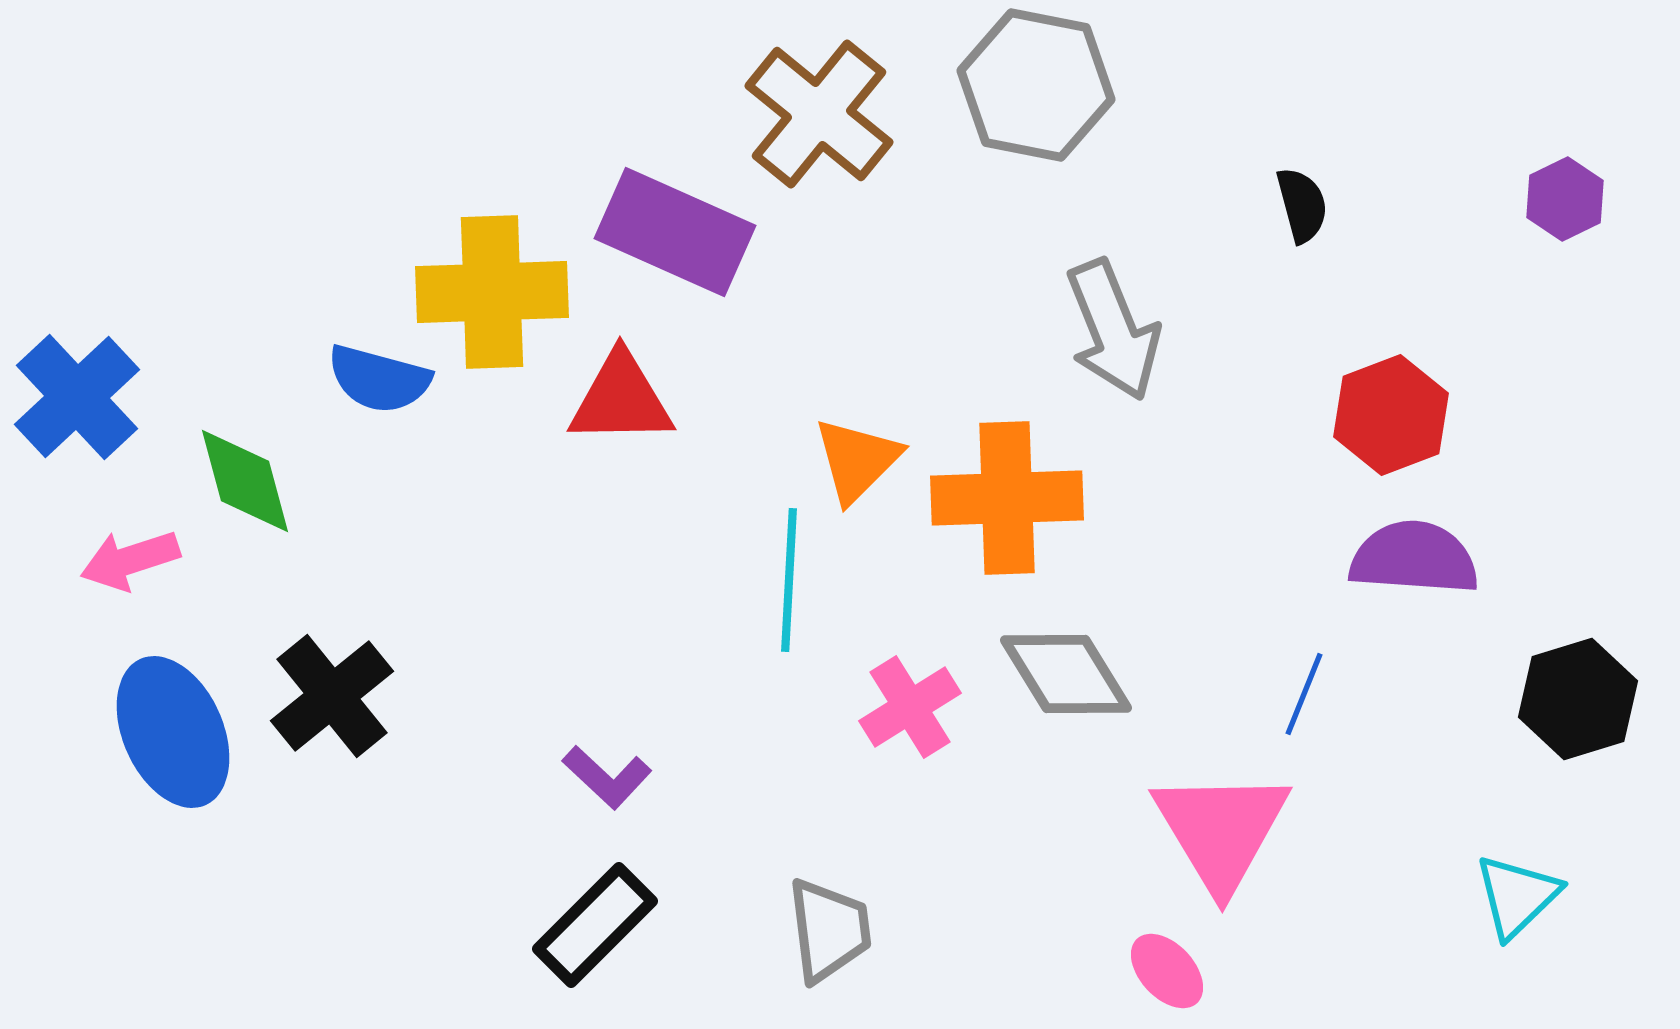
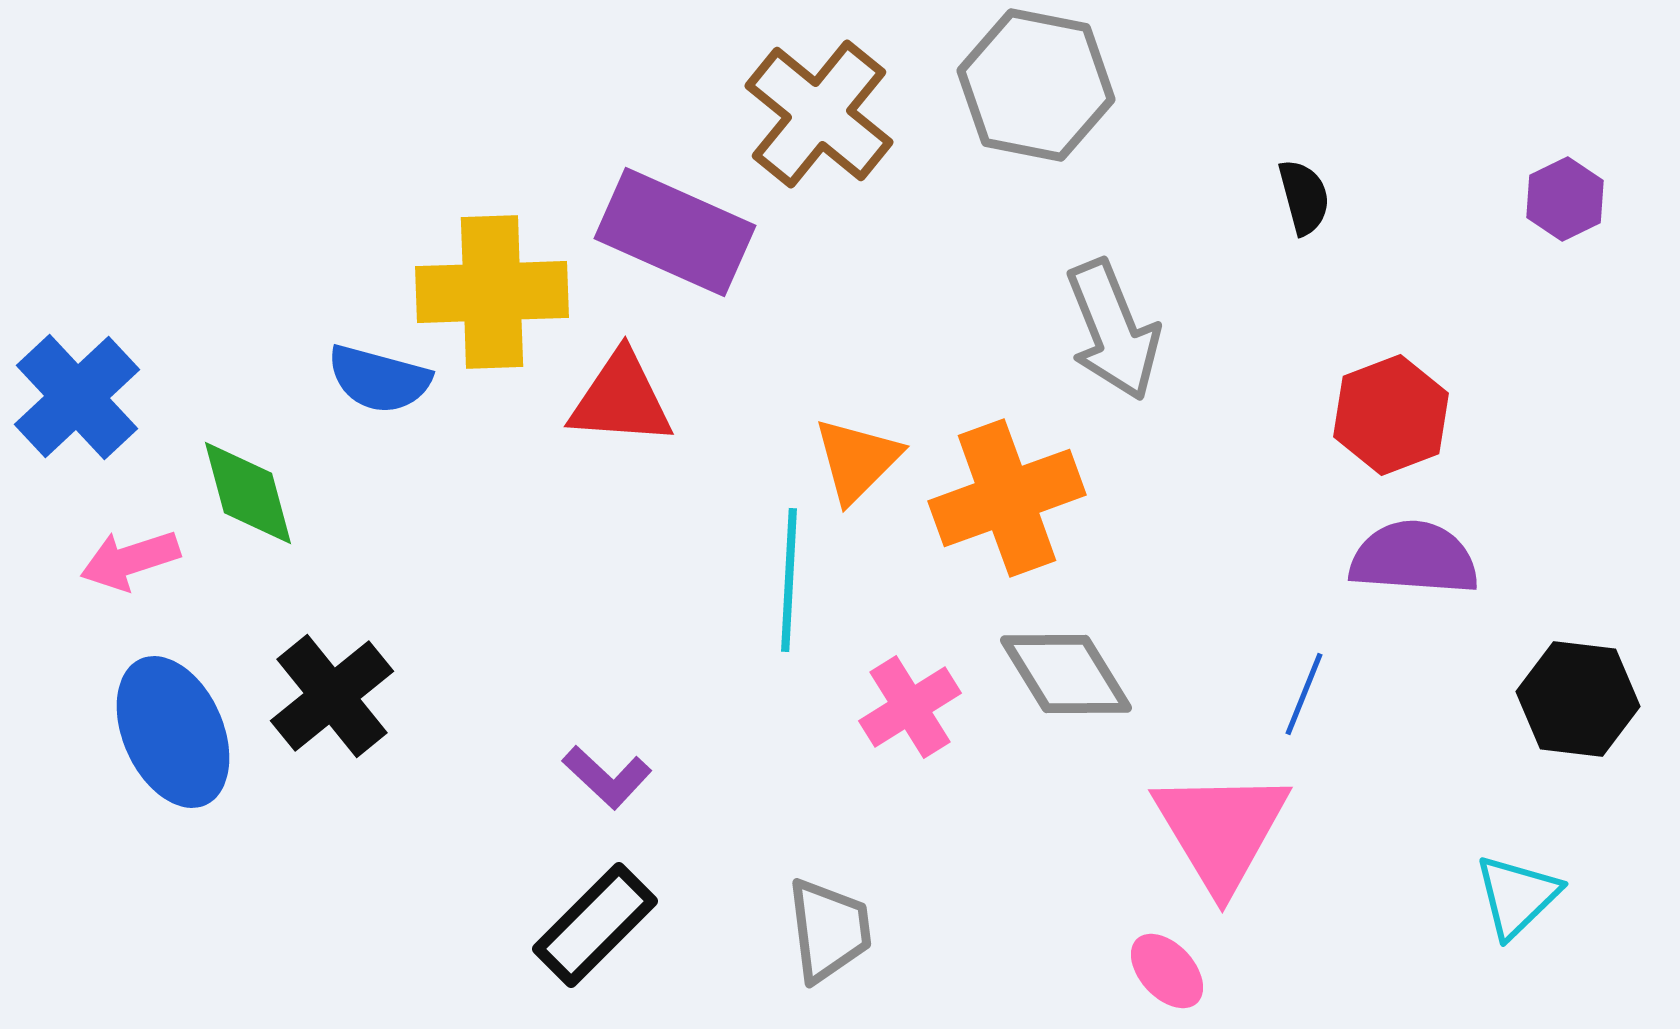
black semicircle: moved 2 px right, 8 px up
red triangle: rotated 5 degrees clockwise
green diamond: moved 3 px right, 12 px down
orange cross: rotated 18 degrees counterclockwise
black hexagon: rotated 24 degrees clockwise
